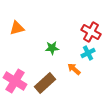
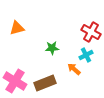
cyan cross: moved 2 px left, 2 px down
brown rectangle: rotated 20 degrees clockwise
